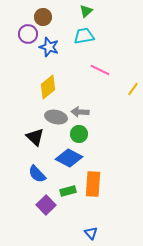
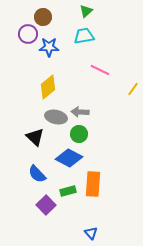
blue star: rotated 18 degrees counterclockwise
